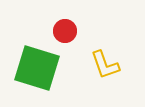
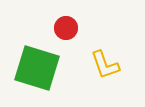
red circle: moved 1 px right, 3 px up
